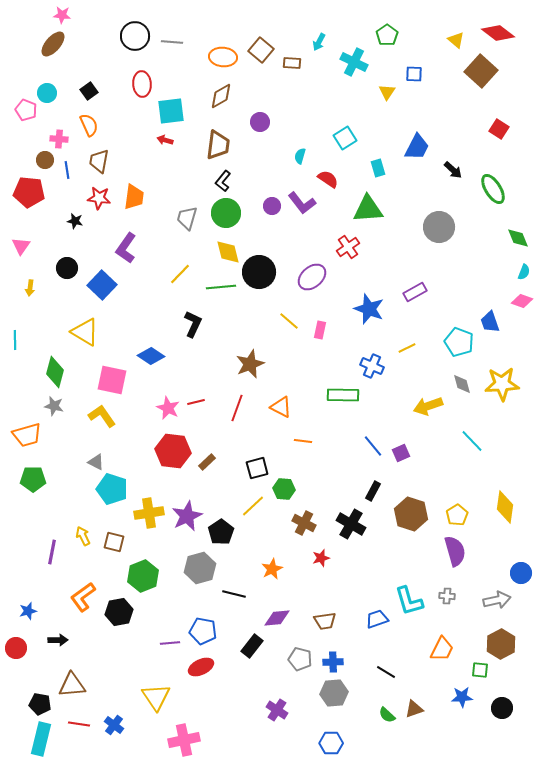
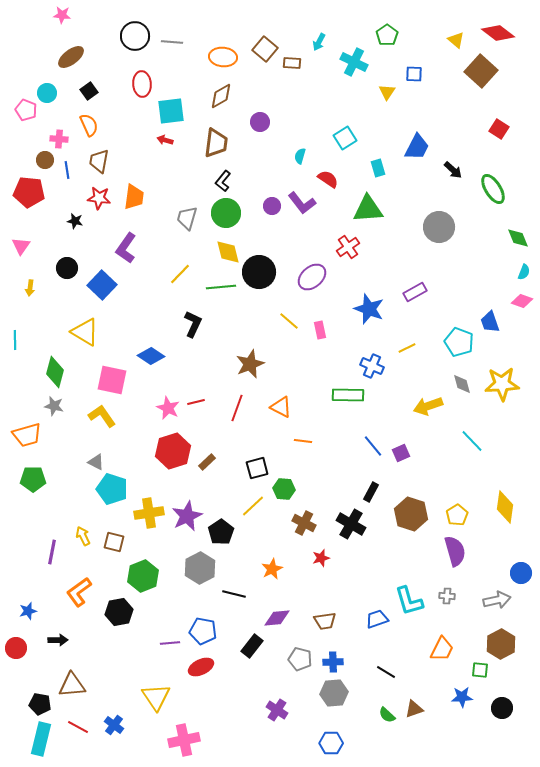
brown ellipse at (53, 44): moved 18 px right, 13 px down; rotated 12 degrees clockwise
brown square at (261, 50): moved 4 px right, 1 px up
brown trapezoid at (218, 145): moved 2 px left, 2 px up
pink rectangle at (320, 330): rotated 24 degrees counterclockwise
green rectangle at (343, 395): moved 5 px right
red hexagon at (173, 451): rotated 24 degrees counterclockwise
black rectangle at (373, 491): moved 2 px left, 1 px down
gray hexagon at (200, 568): rotated 12 degrees counterclockwise
orange L-shape at (83, 597): moved 4 px left, 5 px up
red line at (79, 724): moved 1 px left, 3 px down; rotated 20 degrees clockwise
